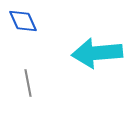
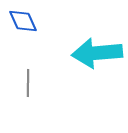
gray line: rotated 12 degrees clockwise
